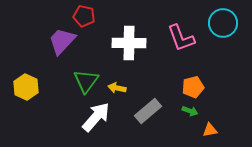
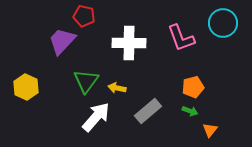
orange triangle: rotated 42 degrees counterclockwise
